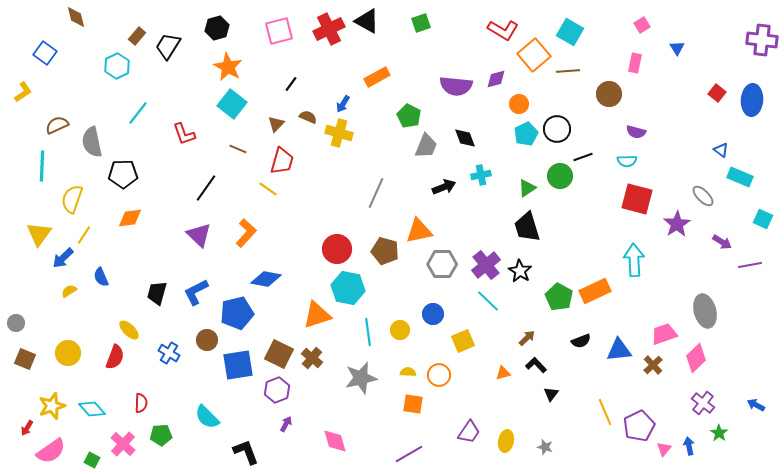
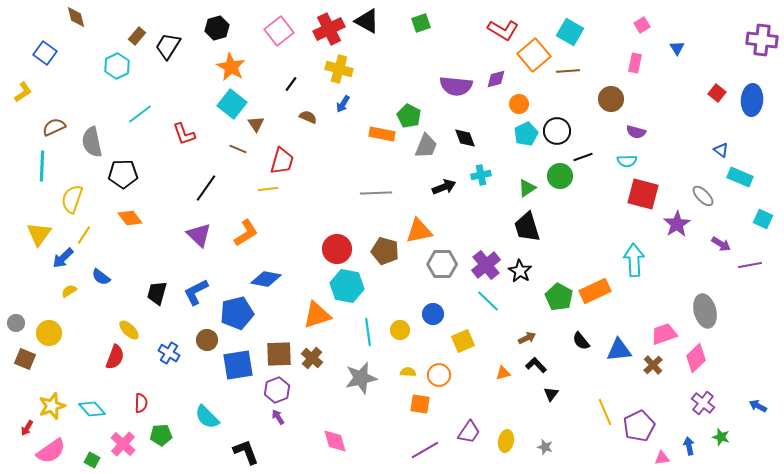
pink square at (279, 31): rotated 24 degrees counterclockwise
orange star at (228, 67): moved 3 px right
orange rectangle at (377, 77): moved 5 px right, 57 px down; rotated 40 degrees clockwise
brown circle at (609, 94): moved 2 px right, 5 px down
cyan line at (138, 113): moved 2 px right, 1 px down; rotated 15 degrees clockwise
brown triangle at (276, 124): moved 20 px left; rotated 18 degrees counterclockwise
brown semicircle at (57, 125): moved 3 px left, 2 px down
black circle at (557, 129): moved 2 px down
yellow cross at (339, 133): moved 64 px up
yellow line at (268, 189): rotated 42 degrees counterclockwise
gray line at (376, 193): rotated 64 degrees clockwise
red square at (637, 199): moved 6 px right, 5 px up
orange diamond at (130, 218): rotated 60 degrees clockwise
orange L-shape at (246, 233): rotated 16 degrees clockwise
purple arrow at (722, 242): moved 1 px left, 2 px down
blue semicircle at (101, 277): rotated 30 degrees counterclockwise
cyan hexagon at (348, 288): moved 1 px left, 2 px up
brown arrow at (527, 338): rotated 18 degrees clockwise
black semicircle at (581, 341): rotated 72 degrees clockwise
yellow circle at (68, 353): moved 19 px left, 20 px up
brown square at (279, 354): rotated 28 degrees counterclockwise
orange square at (413, 404): moved 7 px right
blue arrow at (756, 405): moved 2 px right, 1 px down
purple arrow at (286, 424): moved 8 px left, 7 px up; rotated 63 degrees counterclockwise
green star at (719, 433): moved 2 px right, 4 px down; rotated 18 degrees counterclockwise
pink triangle at (664, 449): moved 2 px left, 9 px down; rotated 42 degrees clockwise
purple line at (409, 454): moved 16 px right, 4 px up
